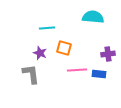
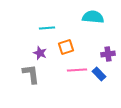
orange square: moved 2 px right, 1 px up; rotated 35 degrees counterclockwise
blue rectangle: rotated 40 degrees clockwise
